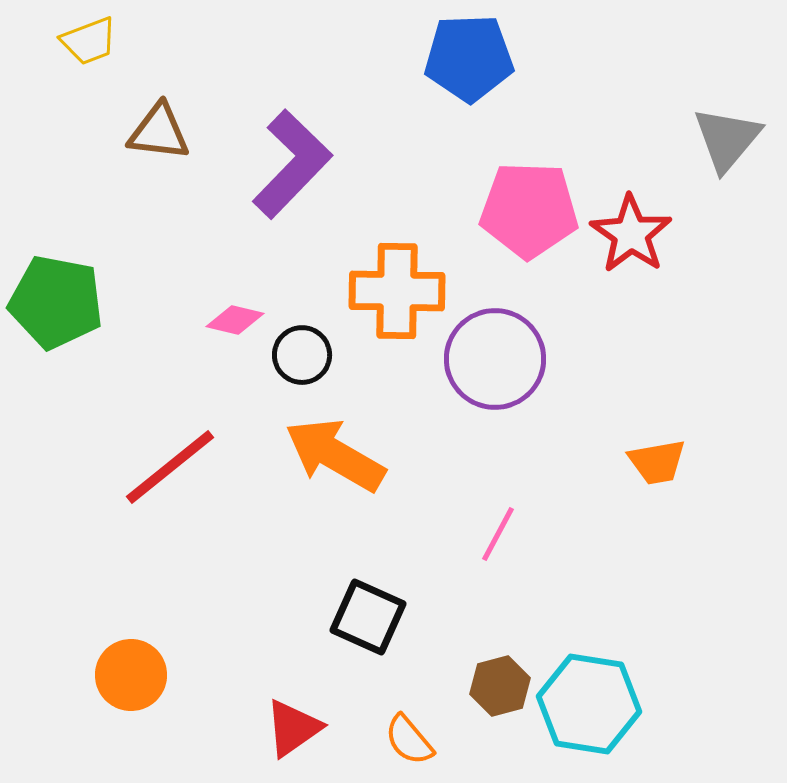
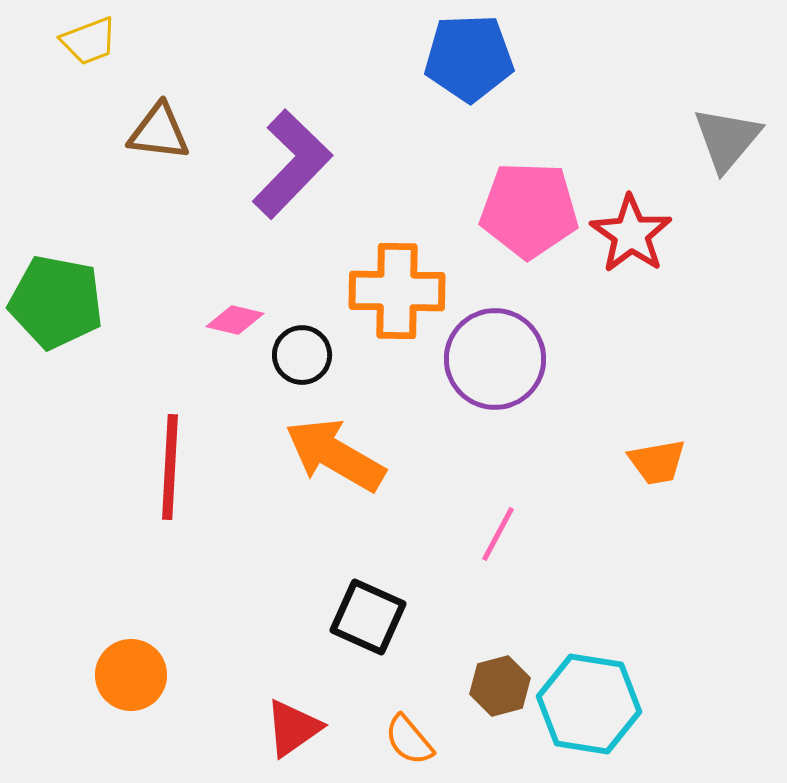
red line: rotated 48 degrees counterclockwise
